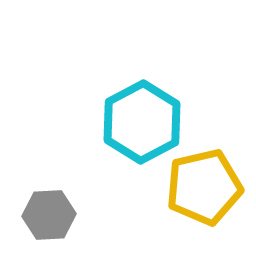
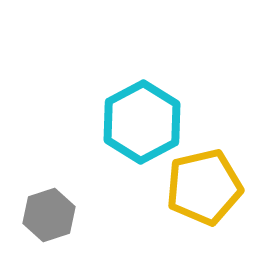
gray hexagon: rotated 15 degrees counterclockwise
